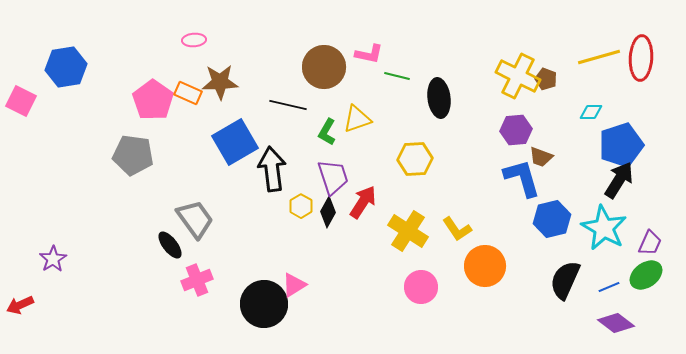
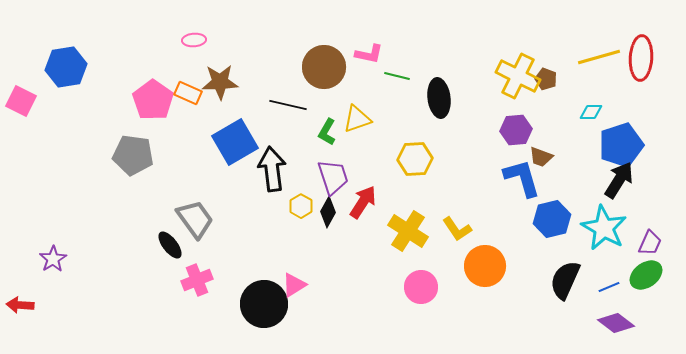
red arrow at (20, 305): rotated 28 degrees clockwise
